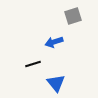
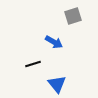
blue arrow: rotated 132 degrees counterclockwise
blue triangle: moved 1 px right, 1 px down
